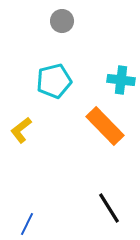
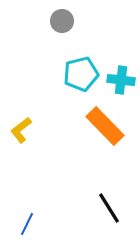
cyan pentagon: moved 27 px right, 7 px up
